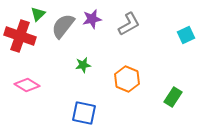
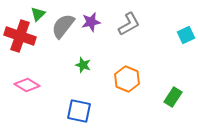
purple star: moved 1 px left, 3 px down
green star: rotated 28 degrees clockwise
blue square: moved 5 px left, 2 px up
